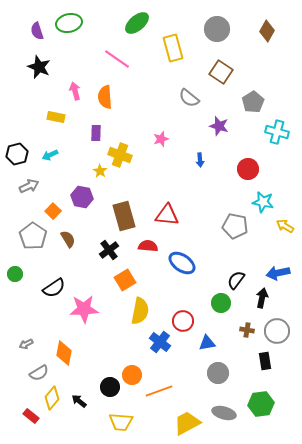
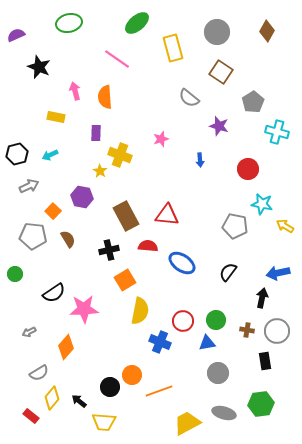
gray circle at (217, 29): moved 3 px down
purple semicircle at (37, 31): moved 21 px left, 4 px down; rotated 84 degrees clockwise
cyan star at (263, 202): moved 1 px left, 2 px down
brown rectangle at (124, 216): moved 2 px right; rotated 12 degrees counterclockwise
gray pentagon at (33, 236): rotated 28 degrees counterclockwise
black cross at (109, 250): rotated 24 degrees clockwise
black semicircle at (236, 280): moved 8 px left, 8 px up
black semicircle at (54, 288): moved 5 px down
green circle at (221, 303): moved 5 px left, 17 px down
blue cross at (160, 342): rotated 15 degrees counterclockwise
gray arrow at (26, 344): moved 3 px right, 12 px up
orange diamond at (64, 353): moved 2 px right, 6 px up; rotated 30 degrees clockwise
yellow trapezoid at (121, 422): moved 17 px left
